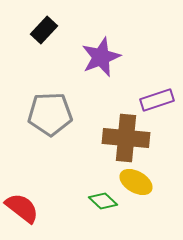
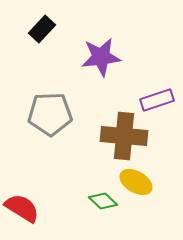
black rectangle: moved 2 px left, 1 px up
purple star: rotated 15 degrees clockwise
brown cross: moved 2 px left, 2 px up
red semicircle: rotated 6 degrees counterclockwise
